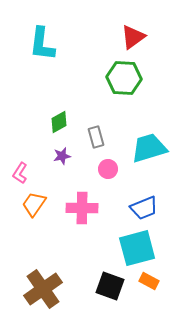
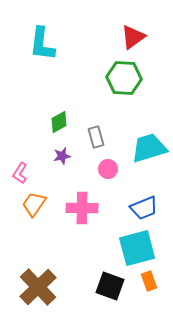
orange rectangle: rotated 42 degrees clockwise
brown cross: moved 5 px left, 2 px up; rotated 9 degrees counterclockwise
